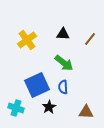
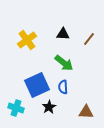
brown line: moved 1 px left
